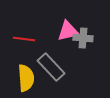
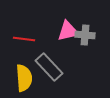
gray cross: moved 2 px right, 3 px up
gray rectangle: moved 2 px left
yellow semicircle: moved 2 px left
